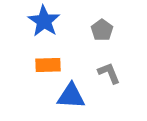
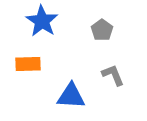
blue star: moved 2 px left
orange rectangle: moved 20 px left, 1 px up
gray L-shape: moved 4 px right, 2 px down
